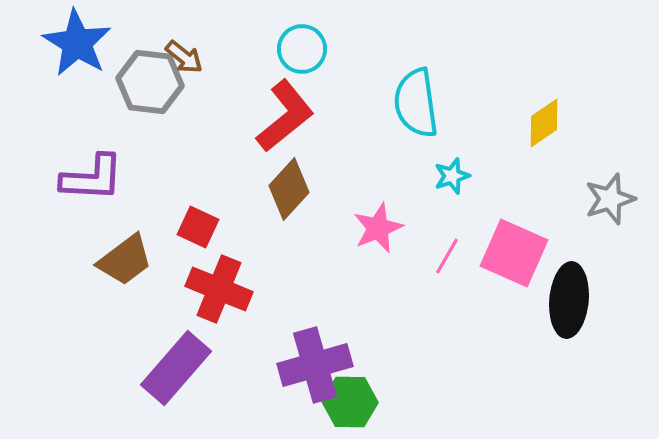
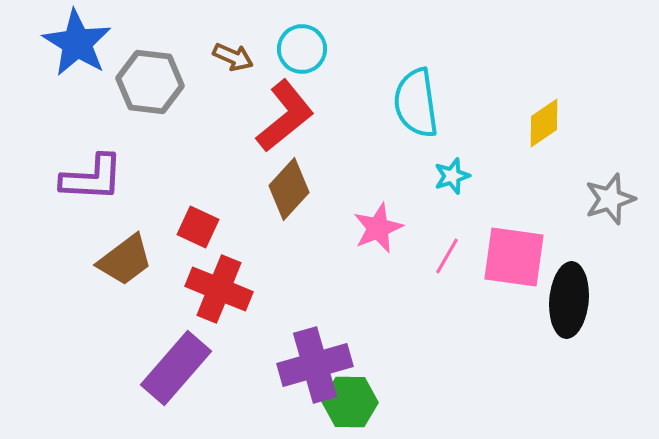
brown arrow: moved 49 px right; rotated 15 degrees counterclockwise
pink square: moved 4 px down; rotated 16 degrees counterclockwise
